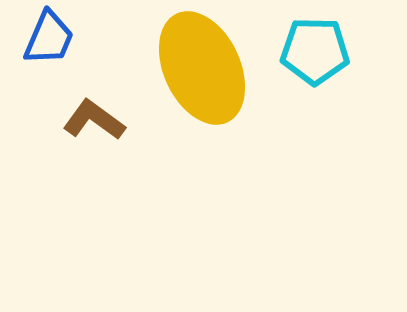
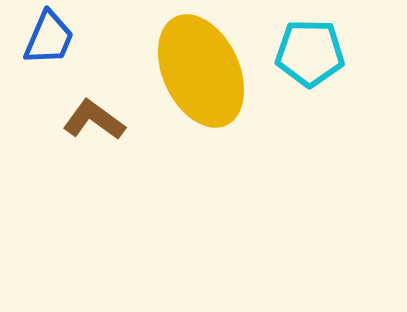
cyan pentagon: moved 5 px left, 2 px down
yellow ellipse: moved 1 px left, 3 px down
